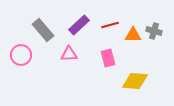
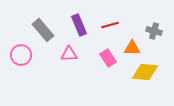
purple rectangle: rotated 70 degrees counterclockwise
orange triangle: moved 1 px left, 13 px down
pink rectangle: rotated 18 degrees counterclockwise
yellow diamond: moved 10 px right, 9 px up
